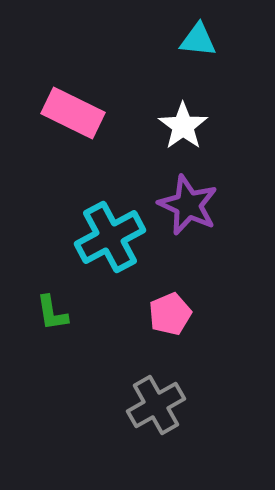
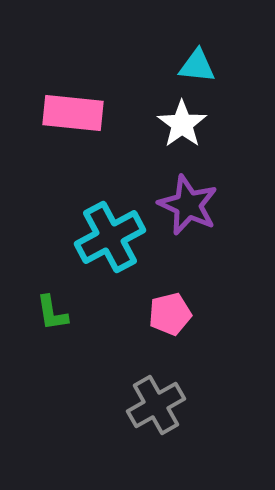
cyan triangle: moved 1 px left, 26 px down
pink rectangle: rotated 20 degrees counterclockwise
white star: moved 1 px left, 2 px up
pink pentagon: rotated 9 degrees clockwise
